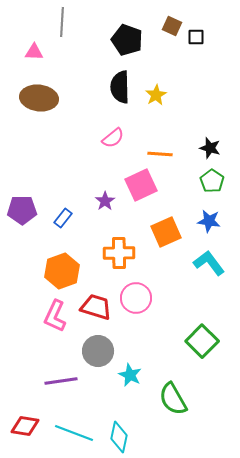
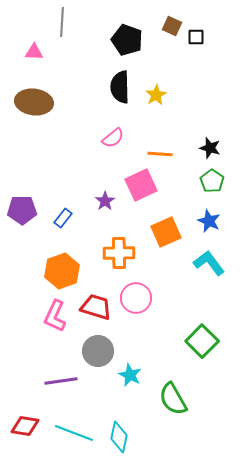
brown ellipse: moved 5 px left, 4 px down
blue star: rotated 15 degrees clockwise
